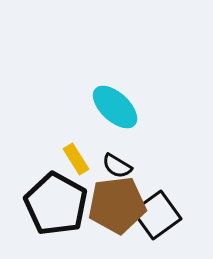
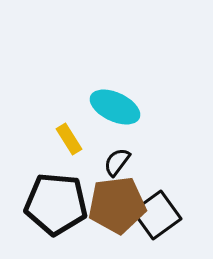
cyan ellipse: rotated 18 degrees counterclockwise
yellow rectangle: moved 7 px left, 20 px up
black semicircle: moved 4 px up; rotated 96 degrees clockwise
black pentagon: rotated 24 degrees counterclockwise
